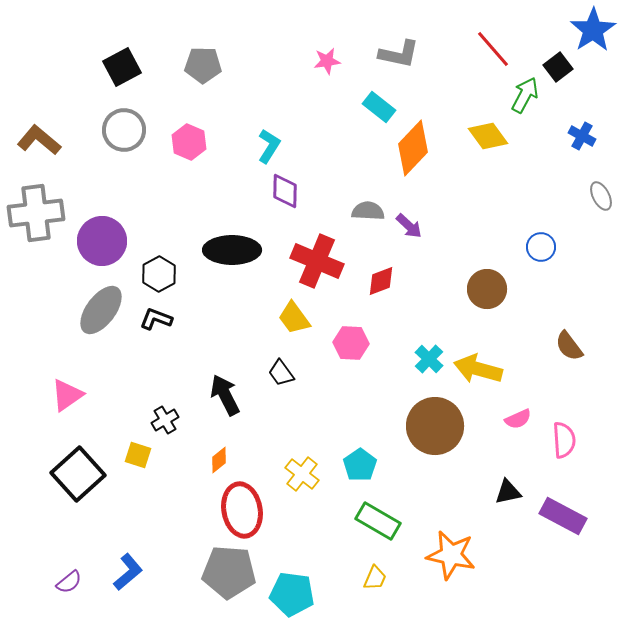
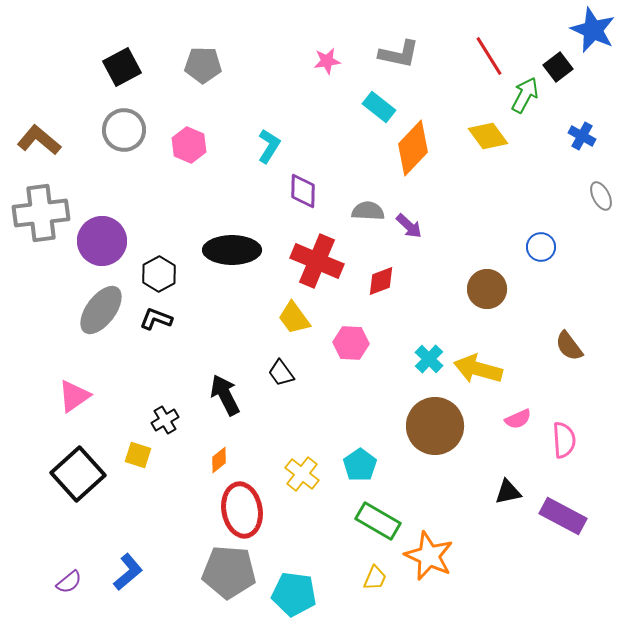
blue star at (593, 30): rotated 15 degrees counterclockwise
red line at (493, 49): moved 4 px left, 7 px down; rotated 9 degrees clockwise
pink hexagon at (189, 142): moved 3 px down
purple diamond at (285, 191): moved 18 px right
gray cross at (36, 213): moved 5 px right
pink triangle at (67, 395): moved 7 px right, 1 px down
orange star at (451, 555): moved 22 px left, 1 px down; rotated 12 degrees clockwise
cyan pentagon at (292, 594): moved 2 px right
